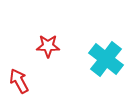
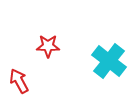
cyan cross: moved 3 px right, 2 px down
